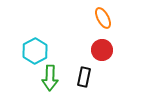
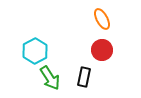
orange ellipse: moved 1 px left, 1 px down
green arrow: rotated 35 degrees counterclockwise
